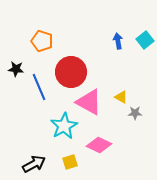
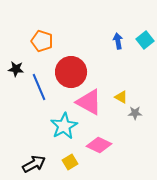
yellow square: rotated 14 degrees counterclockwise
